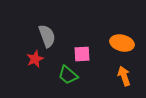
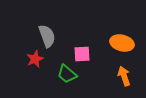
green trapezoid: moved 1 px left, 1 px up
